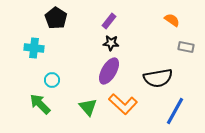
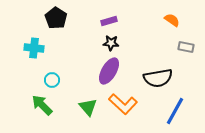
purple rectangle: rotated 35 degrees clockwise
green arrow: moved 2 px right, 1 px down
